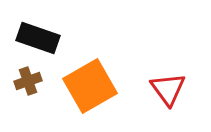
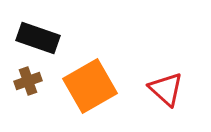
red triangle: moved 2 px left; rotated 12 degrees counterclockwise
